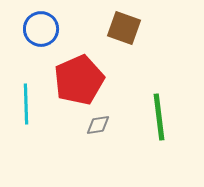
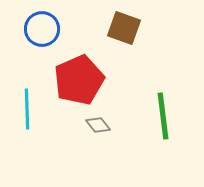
blue circle: moved 1 px right
cyan line: moved 1 px right, 5 px down
green line: moved 4 px right, 1 px up
gray diamond: rotated 60 degrees clockwise
